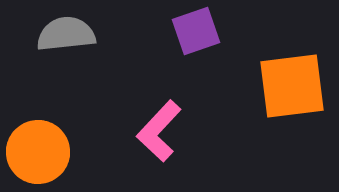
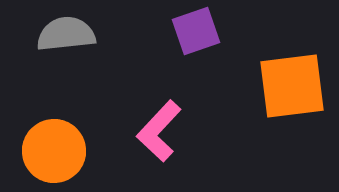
orange circle: moved 16 px right, 1 px up
